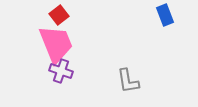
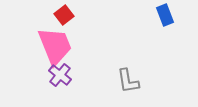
red square: moved 5 px right
pink trapezoid: moved 1 px left, 2 px down
purple cross: moved 1 px left, 4 px down; rotated 20 degrees clockwise
